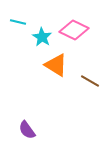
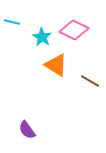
cyan line: moved 6 px left
